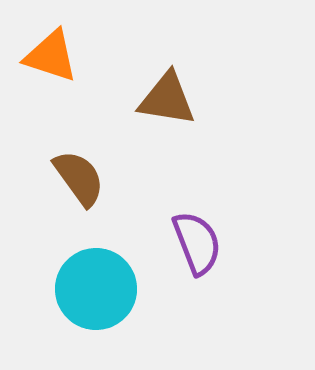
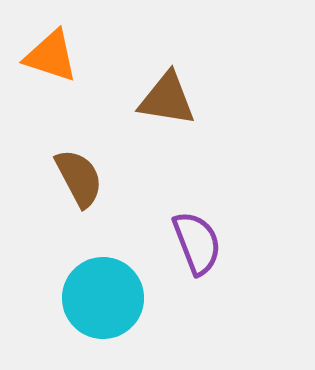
brown semicircle: rotated 8 degrees clockwise
cyan circle: moved 7 px right, 9 px down
